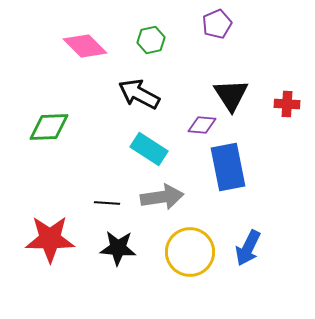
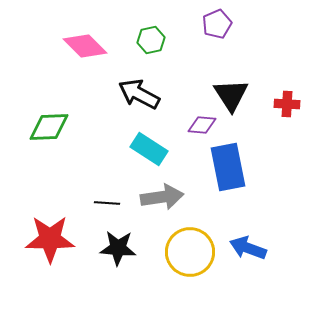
blue arrow: rotated 84 degrees clockwise
